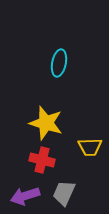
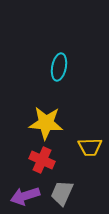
cyan ellipse: moved 4 px down
yellow star: rotated 12 degrees counterclockwise
red cross: rotated 10 degrees clockwise
gray trapezoid: moved 2 px left
